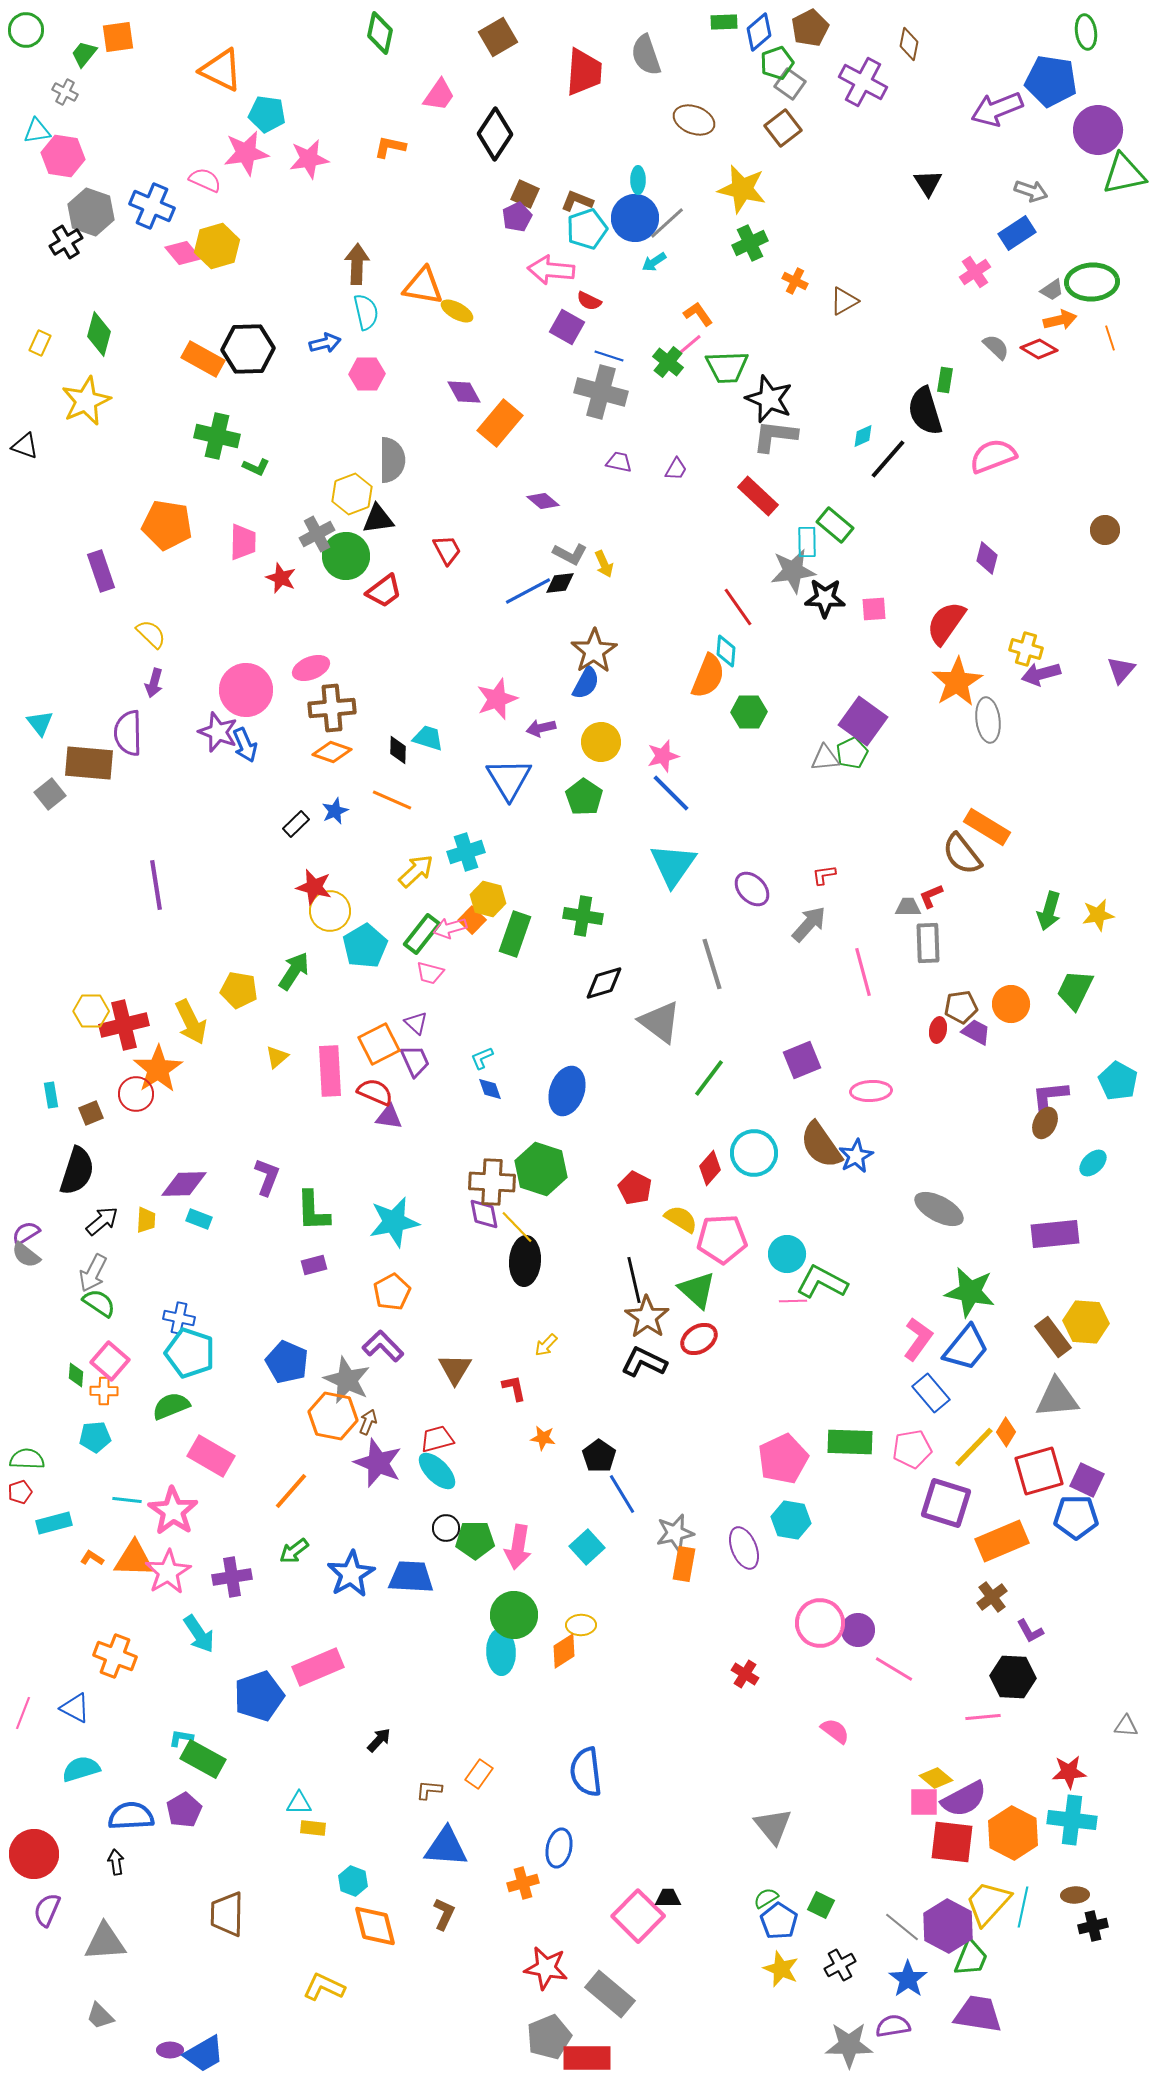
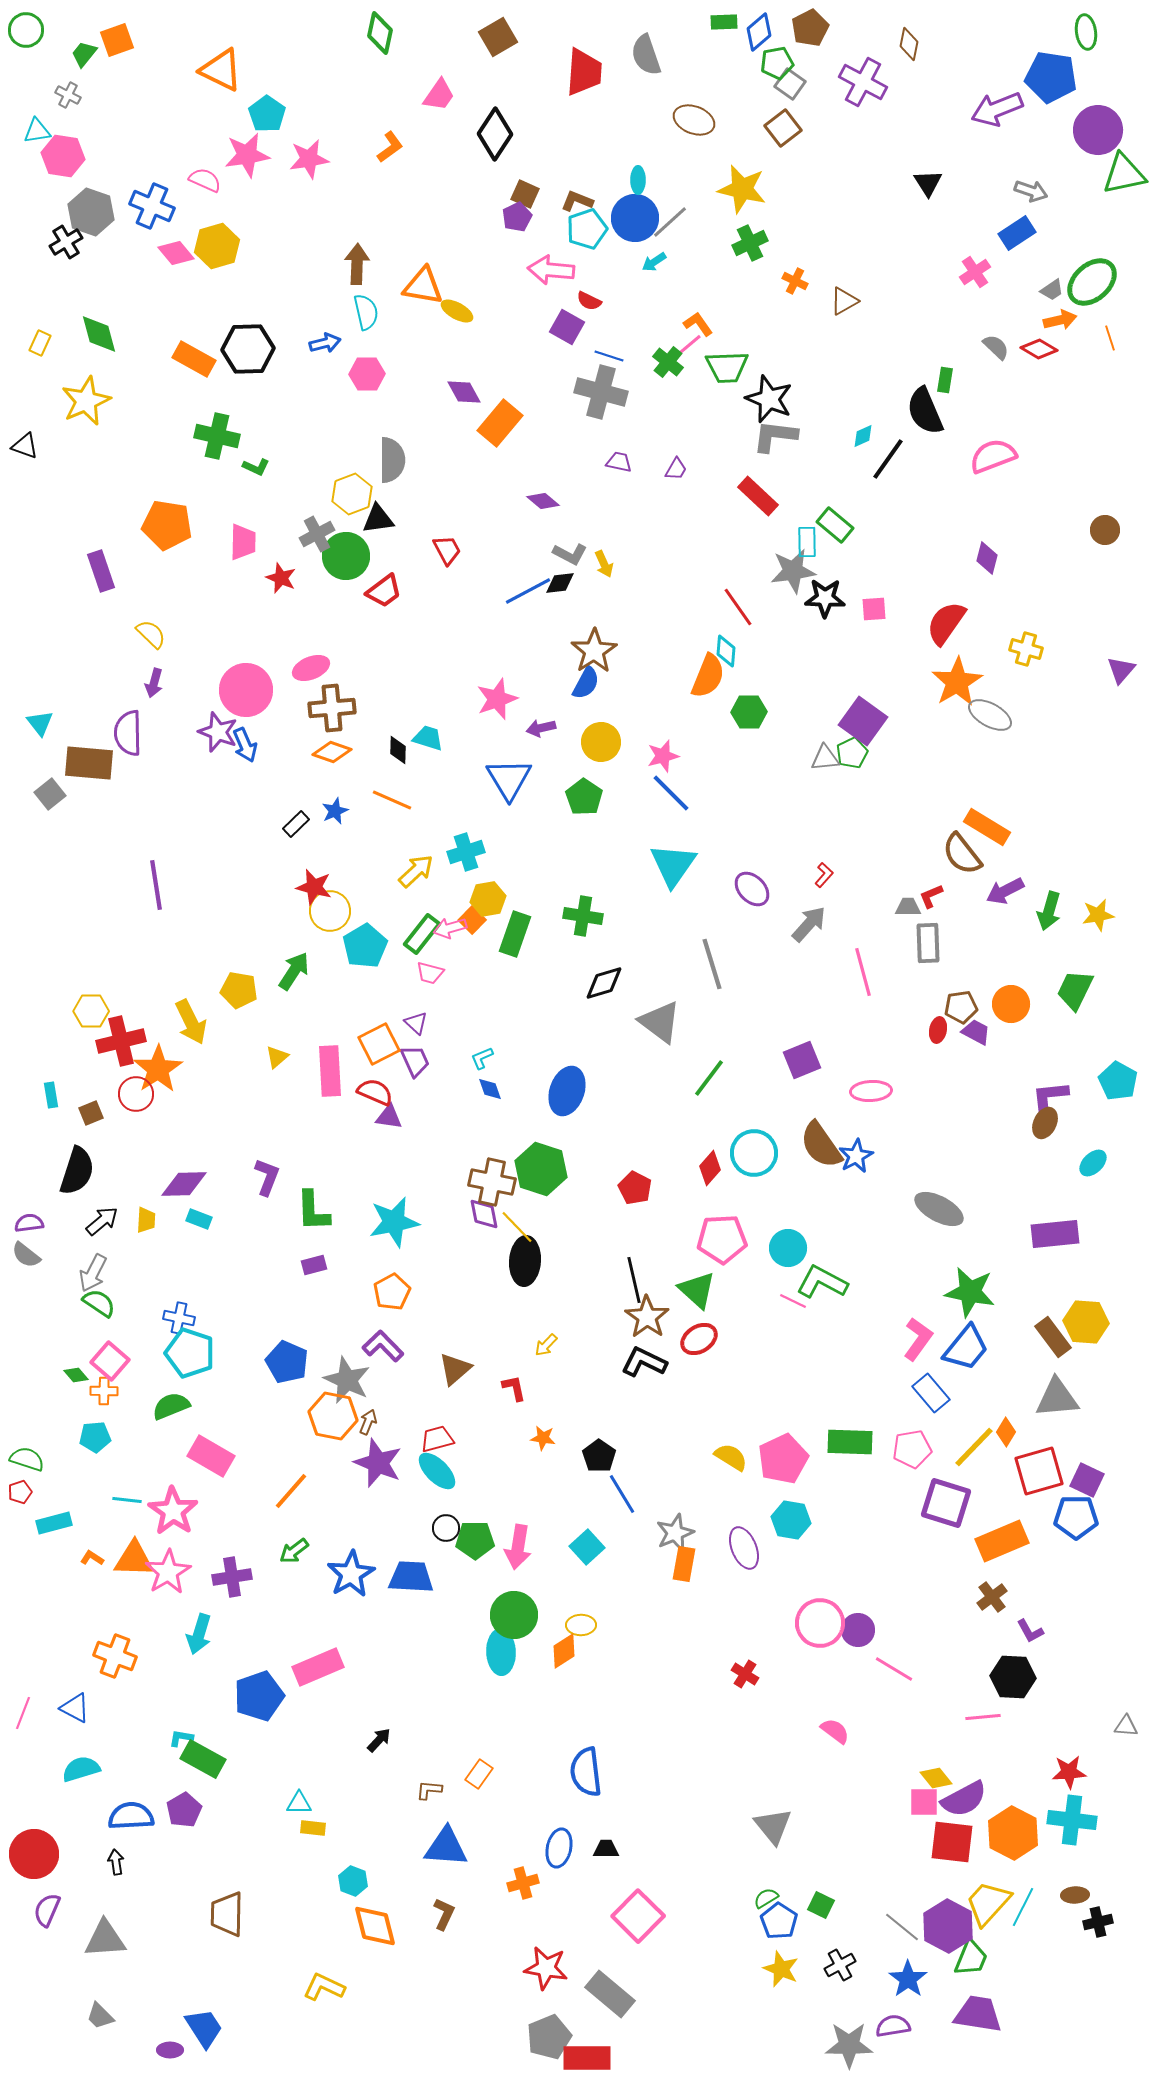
orange square at (118, 37): moved 1 px left, 3 px down; rotated 12 degrees counterclockwise
green pentagon at (777, 63): rotated 8 degrees clockwise
blue pentagon at (1051, 81): moved 4 px up
gray cross at (65, 92): moved 3 px right, 3 px down
cyan pentagon at (267, 114): rotated 27 degrees clockwise
orange L-shape at (390, 147): rotated 132 degrees clockwise
pink star at (246, 153): moved 1 px right, 2 px down
gray line at (667, 223): moved 3 px right, 1 px up
pink diamond at (183, 253): moved 7 px left
green ellipse at (1092, 282): rotated 39 degrees counterclockwise
orange L-shape at (698, 314): moved 10 px down
green diamond at (99, 334): rotated 30 degrees counterclockwise
orange rectangle at (203, 359): moved 9 px left
black semicircle at (925, 411): rotated 6 degrees counterclockwise
black line at (888, 459): rotated 6 degrees counterclockwise
purple arrow at (1041, 674): moved 36 px left, 217 px down; rotated 12 degrees counterclockwise
gray ellipse at (988, 720): moved 2 px right, 5 px up; rotated 54 degrees counterclockwise
red L-shape at (824, 875): rotated 140 degrees clockwise
yellow hexagon at (488, 899): rotated 24 degrees counterclockwise
red cross at (124, 1025): moved 3 px left, 16 px down
brown cross at (492, 1182): rotated 9 degrees clockwise
yellow semicircle at (681, 1219): moved 50 px right, 238 px down
purple semicircle at (26, 1233): moved 3 px right, 10 px up; rotated 24 degrees clockwise
cyan circle at (787, 1254): moved 1 px right, 6 px up
pink line at (793, 1301): rotated 28 degrees clockwise
brown triangle at (455, 1369): rotated 18 degrees clockwise
green diamond at (76, 1375): rotated 45 degrees counterclockwise
green semicircle at (27, 1459): rotated 16 degrees clockwise
gray star at (675, 1533): rotated 9 degrees counterclockwise
cyan arrow at (199, 1634): rotated 51 degrees clockwise
yellow diamond at (936, 1778): rotated 12 degrees clockwise
black trapezoid at (668, 1898): moved 62 px left, 49 px up
cyan line at (1023, 1907): rotated 15 degrees clockwise
black cross at (1093, 1926): moved 5 px right, 4 px up
gray triangle at (105, 1942): moved 3 px up
blue trapezoid at (204, 2054): moved 26 px up; rotated 93 degrees counterclockwise
